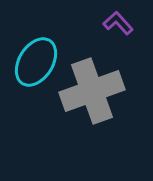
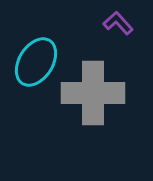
gray cross: moved 1 px right, 2 px down; rotated 20 degrees clockwise
